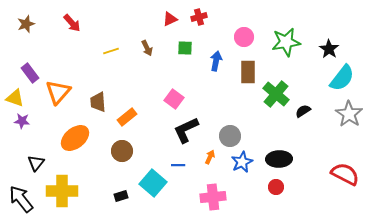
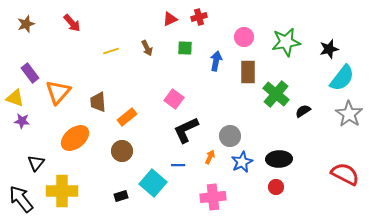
black star: rotated 24 degrees clockwise
